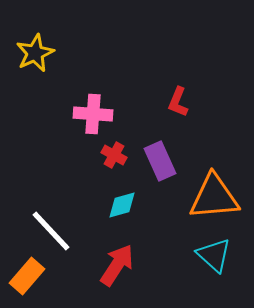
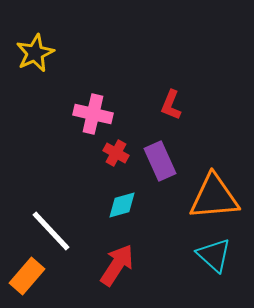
red L-shape: moved 7 px left, 3 px down
pink cross: rotated 9 degrees clockwise
red cross: moved 2 px right, 2 px up
